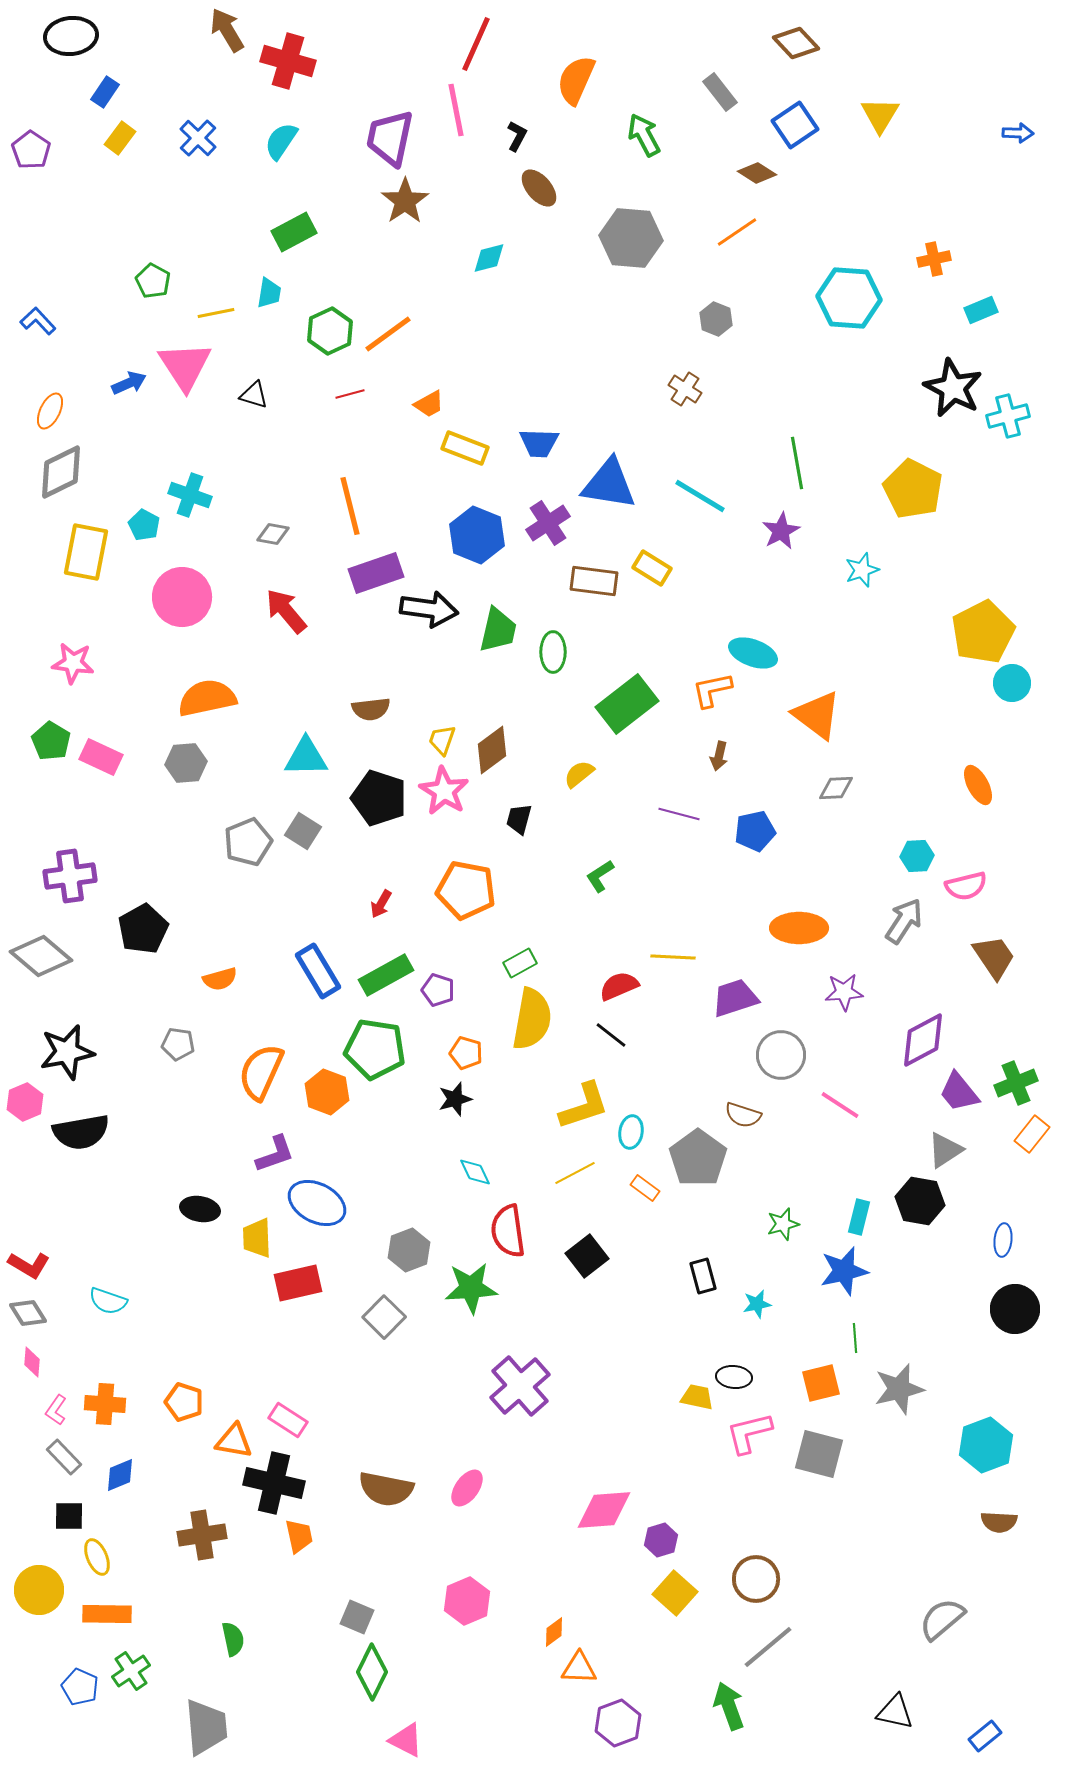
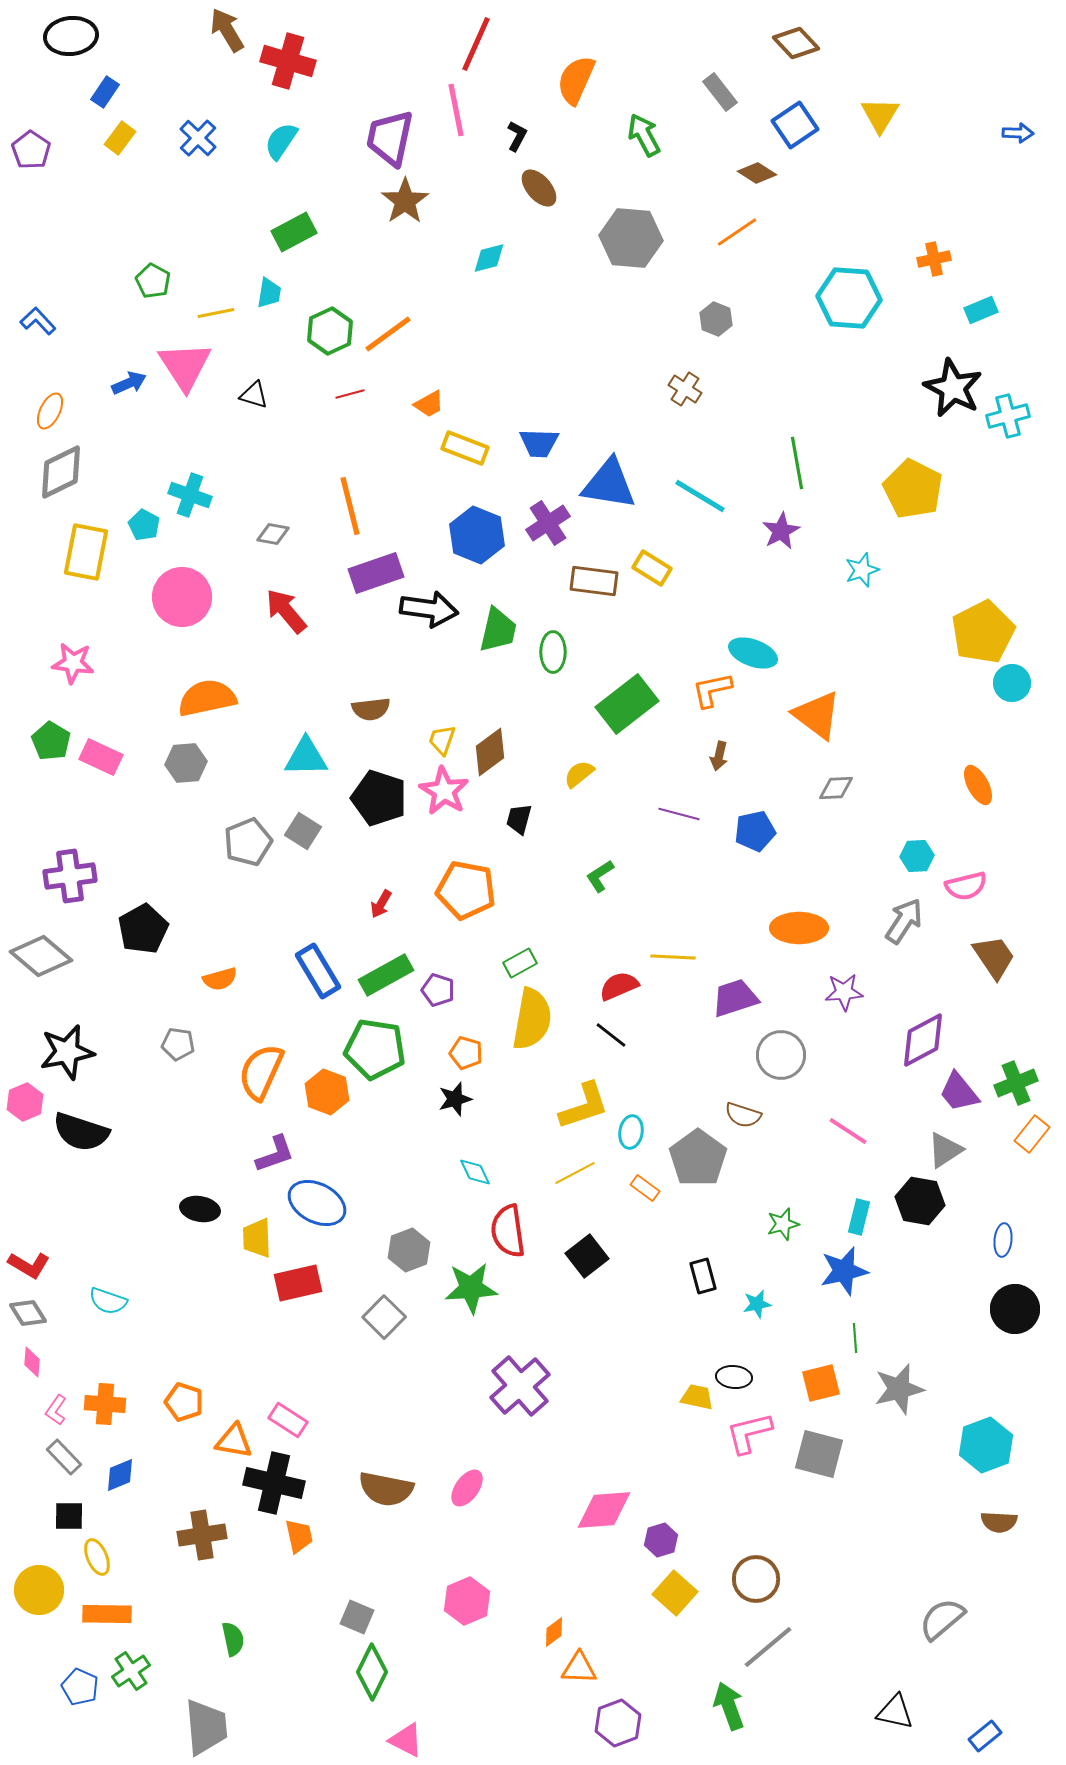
brown diamond at (492, 750): moved 2 px left, 2 px down
pink line at (840, 1105): moved 8 px right, 26 px down
black semicircle at (81, 1132): rotated 28 degrees clockwise
